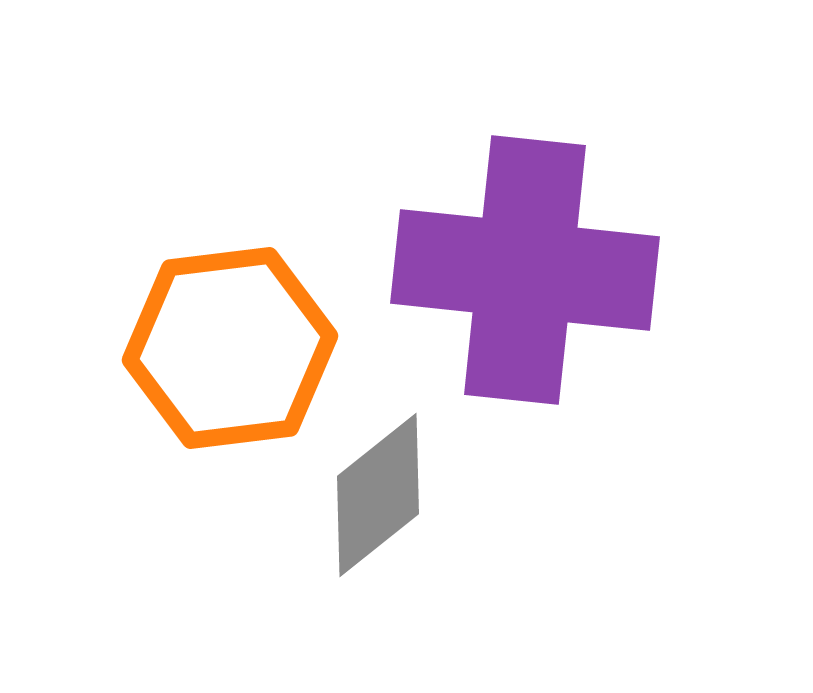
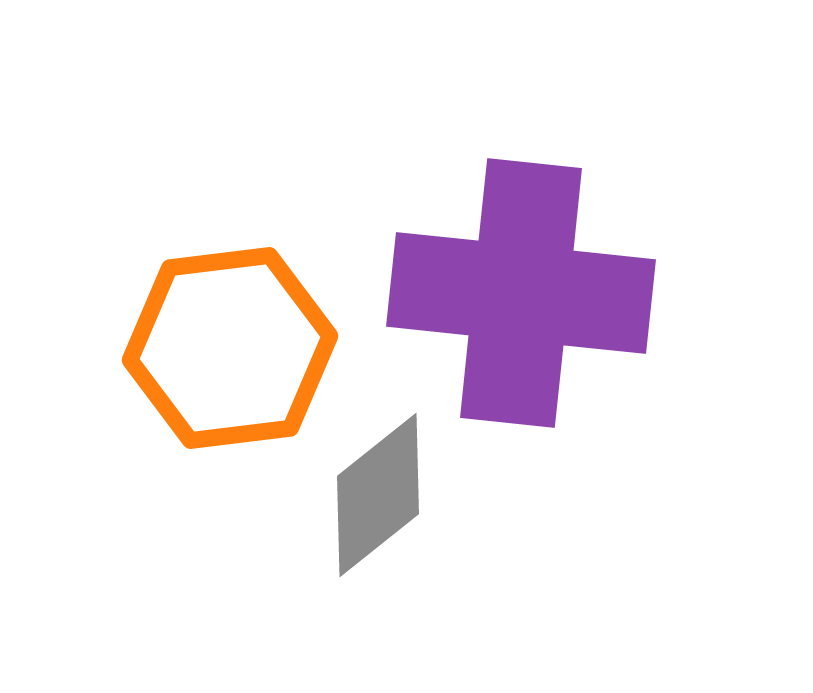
purple cross: moved 4 px left, 23 px down
